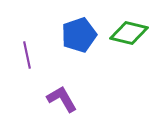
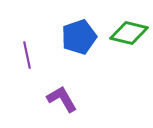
blue pentagon: moved 2 px down
